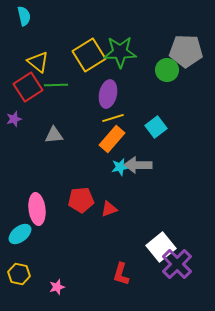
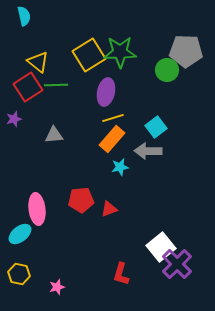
purple ellipse: moved 2 px left, 2 px up
gray arrow: moved 10 px right, 14 px up
